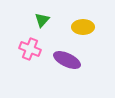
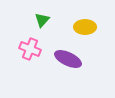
yellow ellipse: moved 2 px right
purple ellipse: moved 1 px right, 1 px up
